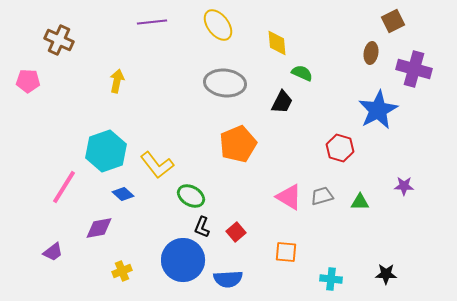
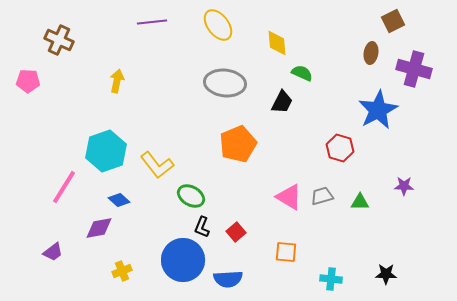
blue diamond: moved 4 px left, 6 px down
